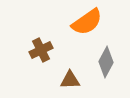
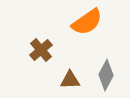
brown cross: rotated 15 degrees counterclockwise
gray diamond: moved 13 px down
